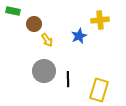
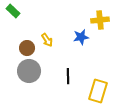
green rectangle: rotated 32 degrees clockwise
brown circle: moved 7 px left, 24 px down
blue star: moved 2 px right, 1 px down; rotated 14 degrees clockwise
gray circle: moved 15 px left
black line: moved 3 px up
yellow rectangle: moved 1 px left, 1 px down
